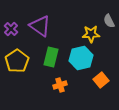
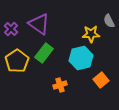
purple triangle: moved 1 px left, 2 px up
green rectangle: moved 7 px left, 4 px up; rotated 24 degrees clockwise
